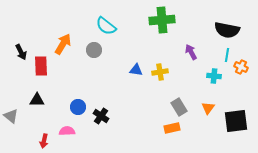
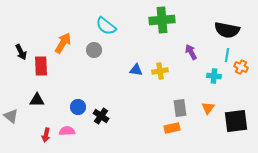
orange arrow: moved 1 px up
yellow cross: moved 1 px up
gray rectangle: moved 1 px right, 1 px down; rotated 24 degrees clockwise
red arrow: moved 2 px right, 6 px up
